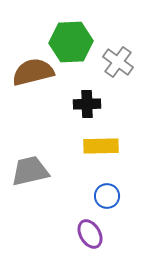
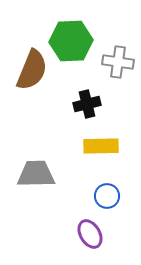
green hexagon: moved 1 px up
gray cross: rotated 28 degrees counterclockwise
brown semicircle: moved 1 px left, 2 px up; rotated 126 degrees clockwise
black cross: rotated 12 degrees counterclockwise
gray trapezoid: moved 6 px right, 3 px down; rotated 12 degrees clockwise
